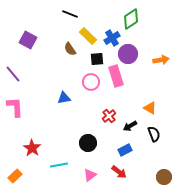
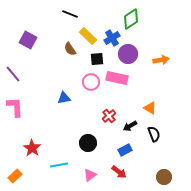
pink rectangle: moved 1 px right, 2 px down; rotated 60 degrees counterclockwise
